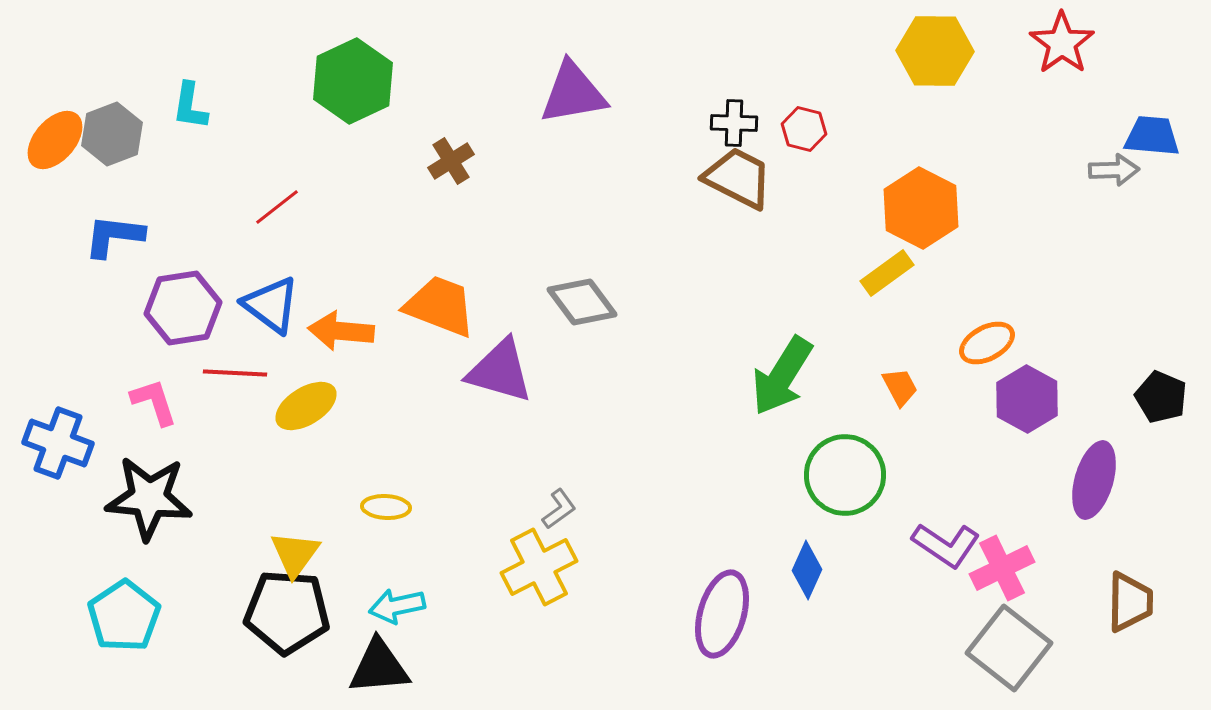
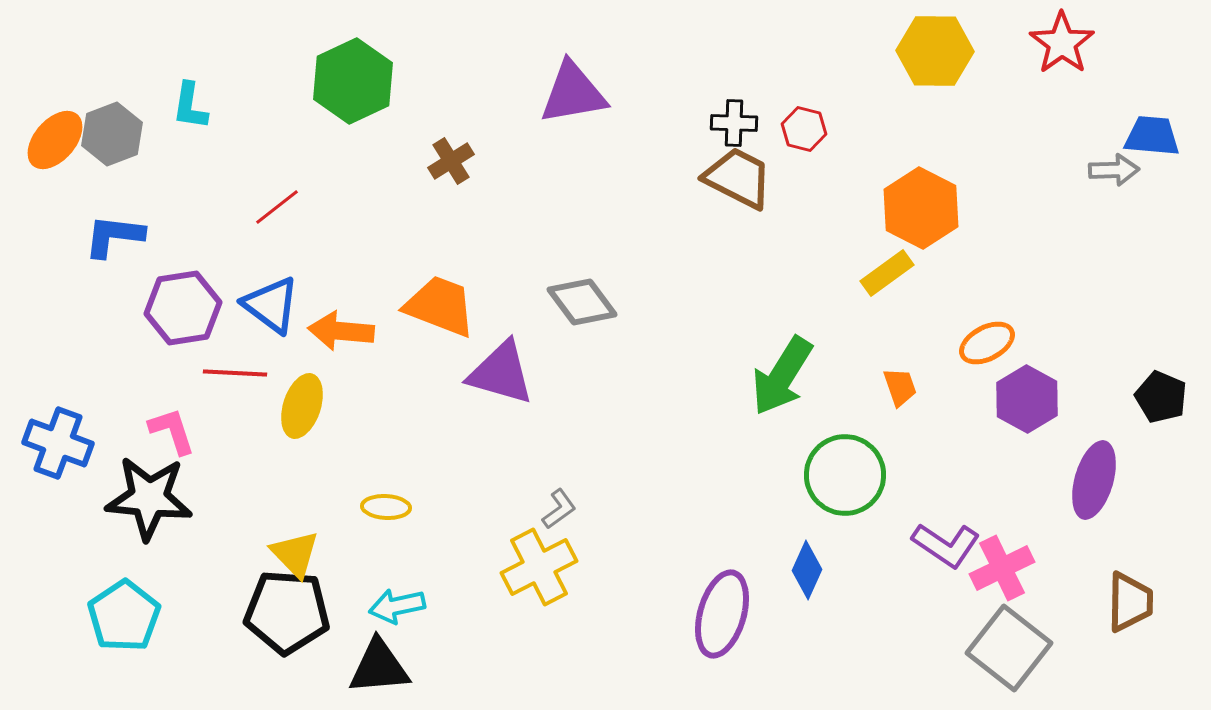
purple triangle at (500, 371): moved 1 px right, 2 px down
orange trapezoid at (900, 387): rotated 9 degrees clockwise
pink L-shape at (154, 402): moved 18 px right, 29 px down
yellow ellipse at (306, 406): moved 4 px left; rotated 40 degrees counterclockwise
yellow triangle at (295, 554): rotated 20 degrees counterclockwise
